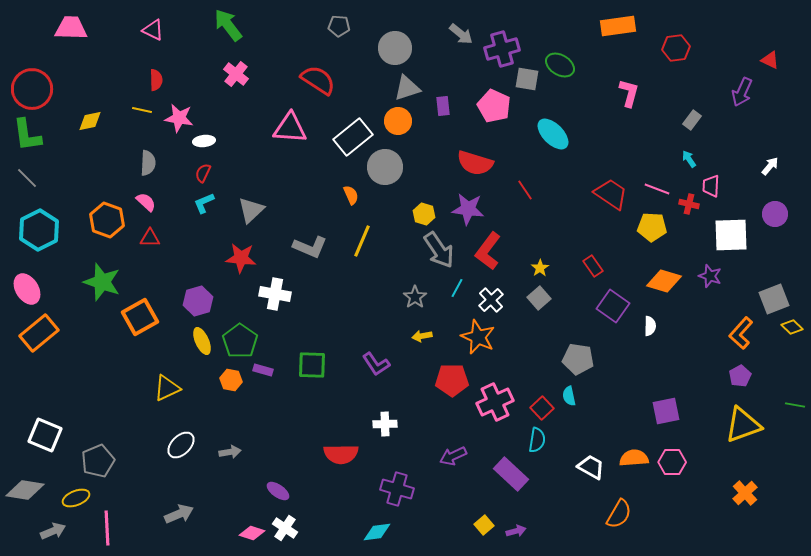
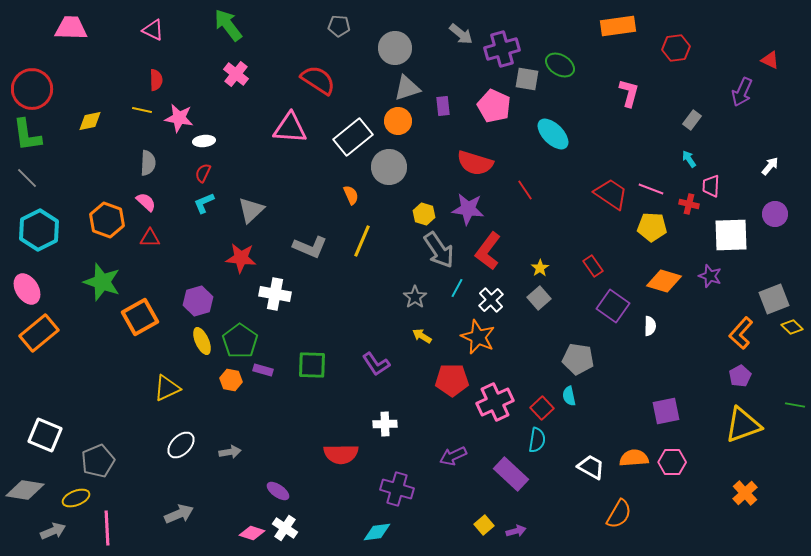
gray circle at (385, 167): moved 4 px right
pink line at (657, 189): moved 6 px left
yellow arrow at (422, 336): rotated 42 degrees clockwise
